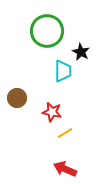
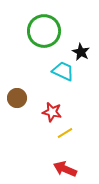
green circle: moved 3 px left
cyan trapezoid: rotated 65 degrees counterclockwise
